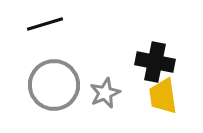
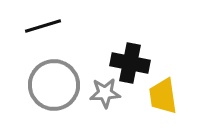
black line: moved 2 px left, 2 px down
black cross: moved 25 px left, 1 px down
gray star: rotated 20 degrees clockwise
